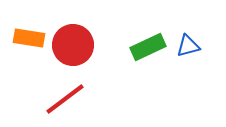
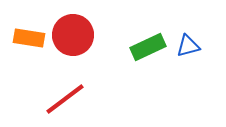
red circle: moved 10 px up
